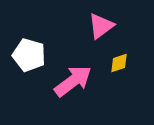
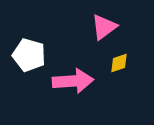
pink triangle: moved 3 px right, 1 px down
pink arrow: rotated 33 degrees clockwise
